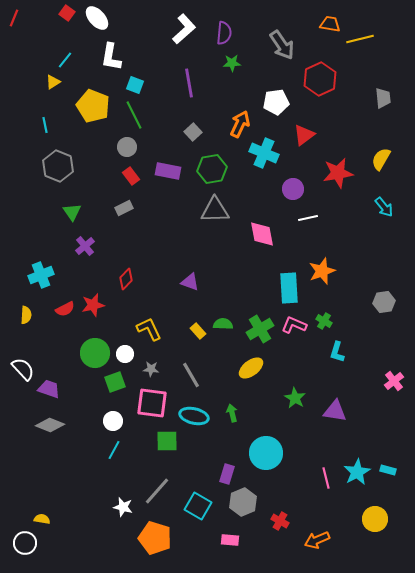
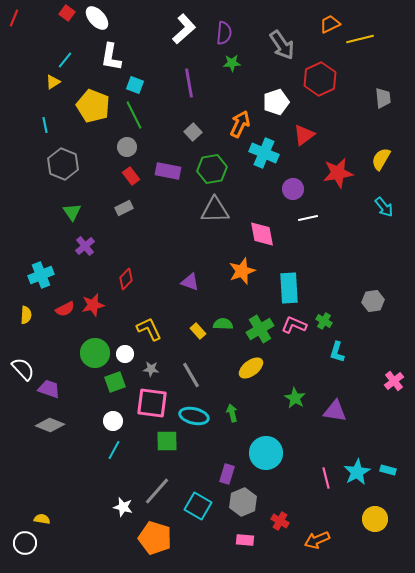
orange trapezoid at (330, 24): rotated 35 degrees counterclockwise
white pentagon at (276, 102): rotated 10 degrees counterclockwise
gray hexagon at (58, 166): moved 5 px right, 2 px up
orange star at (322, 271): moved 80 px left
gray hexagon at (384, 302): moved 11 px left, 1 px up
pink rectangle at (230, 540): moved 15 px right
